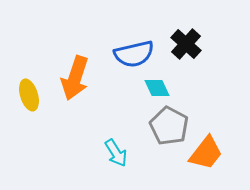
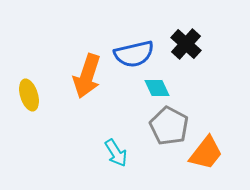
orange arrow: moved 12 px right, 2 px up
